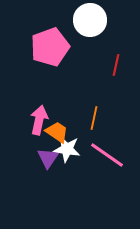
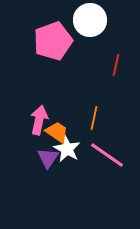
pink pentagon: moved 3 px right, 6 px up
white star: rotated 20 degrees clockwise
